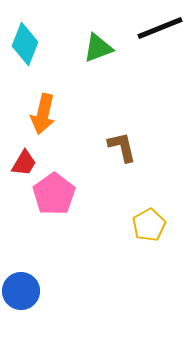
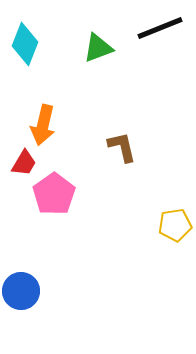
orange arrow: moved 11 px down
yellow pentagon: moved 26 px right; rotated 20 degrees clockwise
